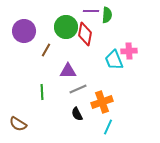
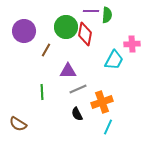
pink cross: moved 3 px right, 7 px up
cyan trapezoid: rotated 130 degrees counterclockwise
